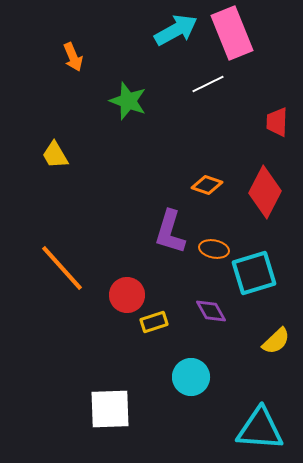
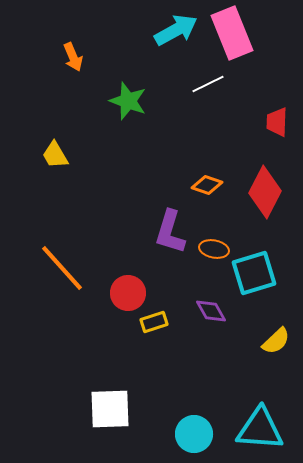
red circle: moved 1 px right, 2 px up
cyan circle: moved 3 px right, 57 px down
